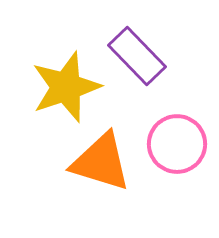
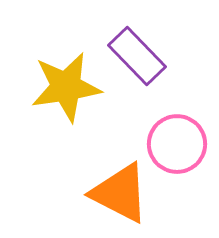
yellow star: rotated 10 degrees clockwise
orange triangle: moved 19 px right, 31 px down; rotated 10 degrees clockwise
